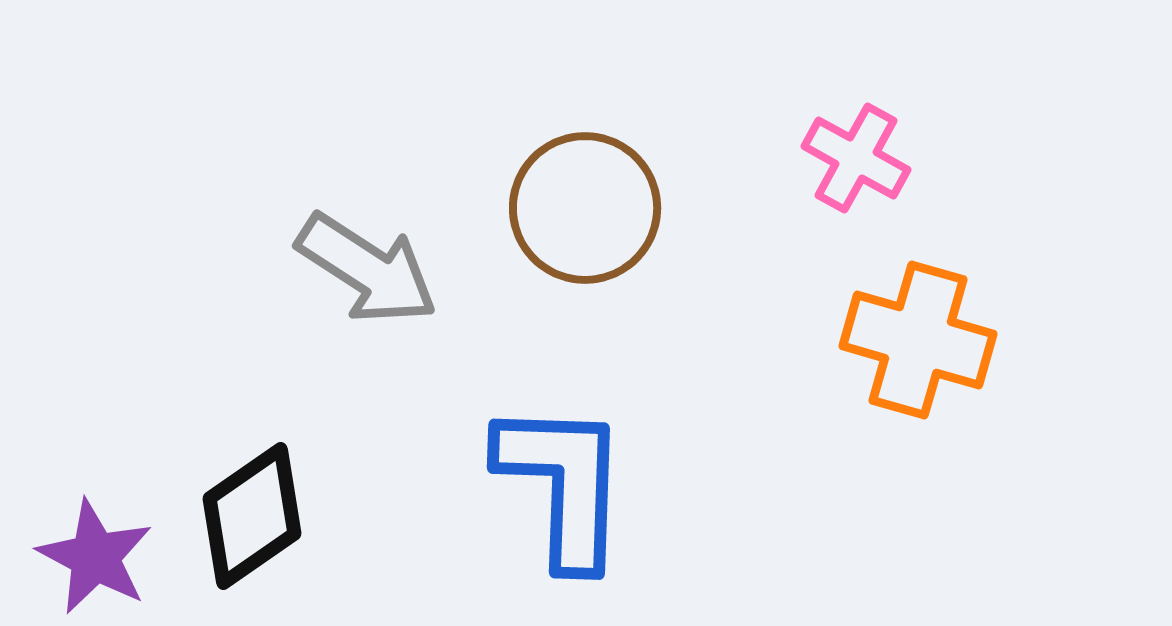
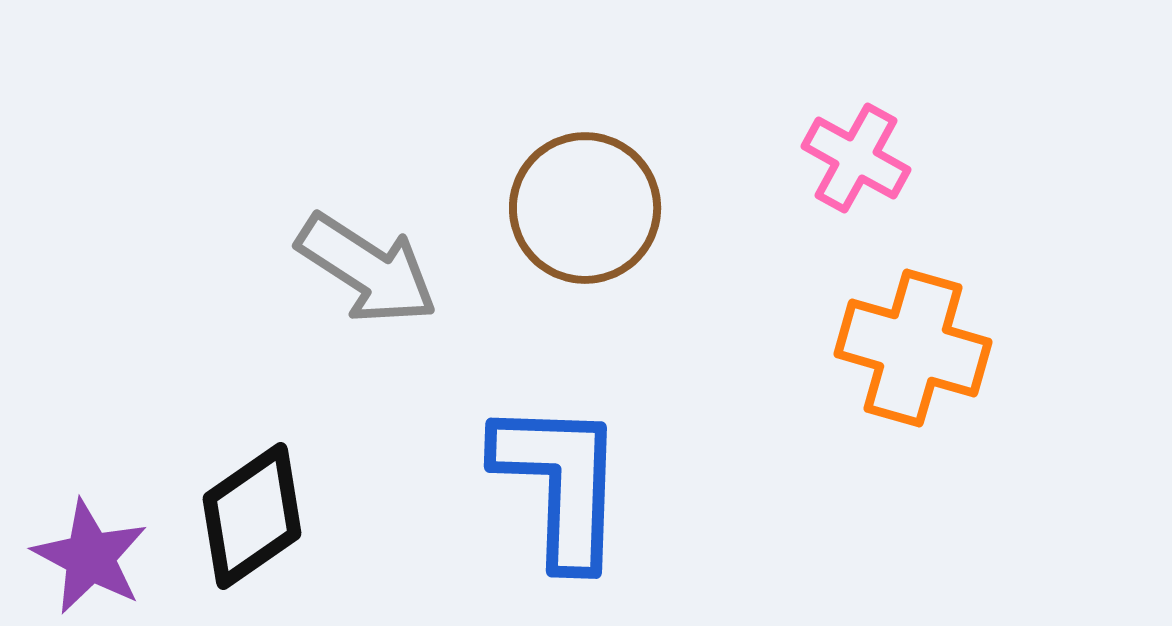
orange cross: moved 5 px left, 8 px down
blue L-shape: moved 3 px left, 1 px up
purple star: moved 5 px left
